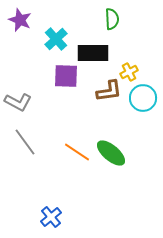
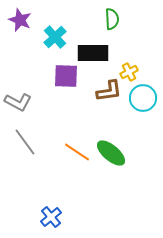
cyan cross: moved 1 px left, 2 px up
